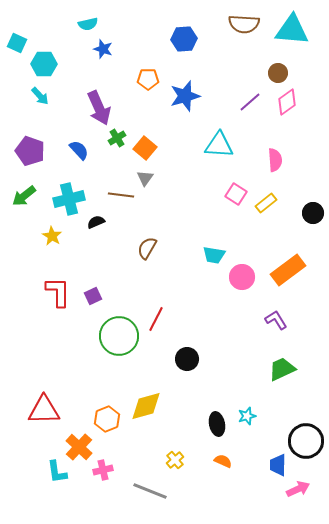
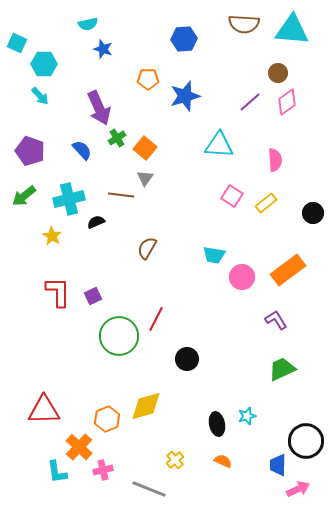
blue semicircle at (79, 150): moved 3 px right
pink square at (236, 194): moved 4 px left, 2 px down
gray line at (150, 491): moved 1 px left, 2 px up
